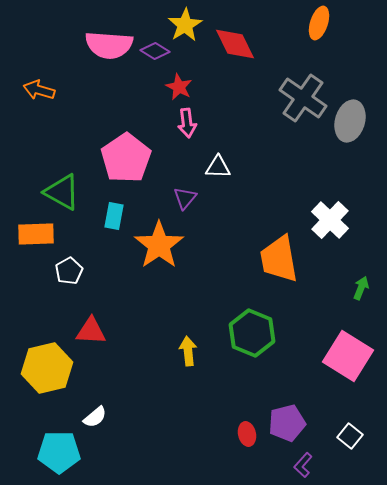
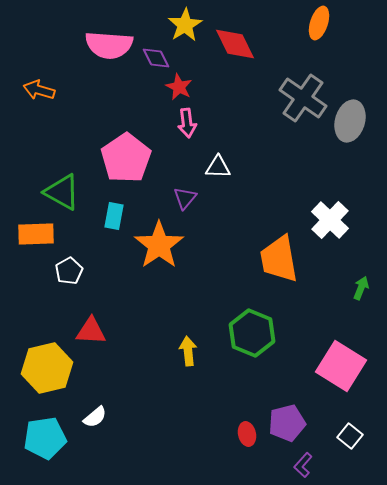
purple diamond: moved 1 px right, 7 px down; rotated 32 degrees clockwise
pink square: moved 7 px left, 10 px down
cyan pentagon: moved 14 px left, 14 px up; rotated 9 degrees counterclockwise
